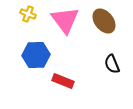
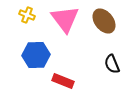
yellow cross: moved 1 px left, 1 px down
pink triangle: moved 1 px up
